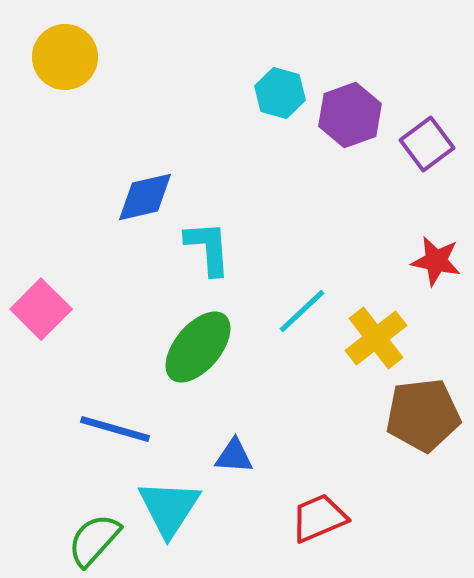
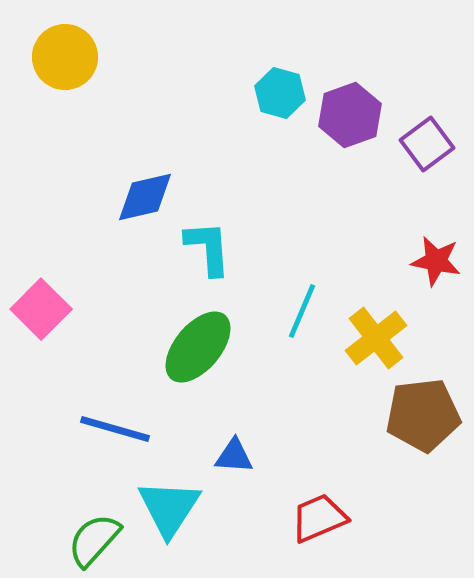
cyan line: rotated 24 degrees counterclockwise
